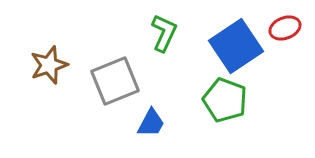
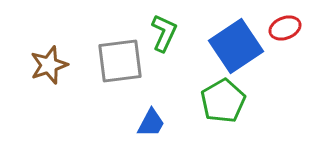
gray square: moved 5 px right, 20 px up; rotated 15 degrees clockwise
green pentagon: moved 2 px left, 1 px down; rotated 21 degrees clockwise
